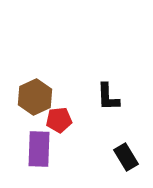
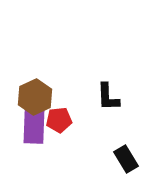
purple rectangle: moved 5 px left, 23 px up
black rectangle: moved 2 px down
